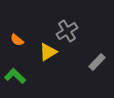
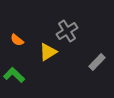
green L-shape: moved 1 px left, 1 px up
